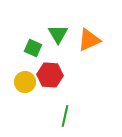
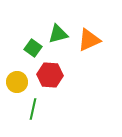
green triangle: rotated 45 degrees clockwise
green square: rotated 12 degrees clockwise
yellow circle: moved 8 px left
green line: moved 32 px left, 7 px up
